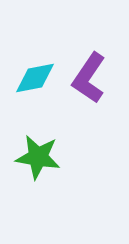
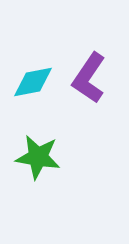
cyan diamond: moved 2 px left, 4 px down
